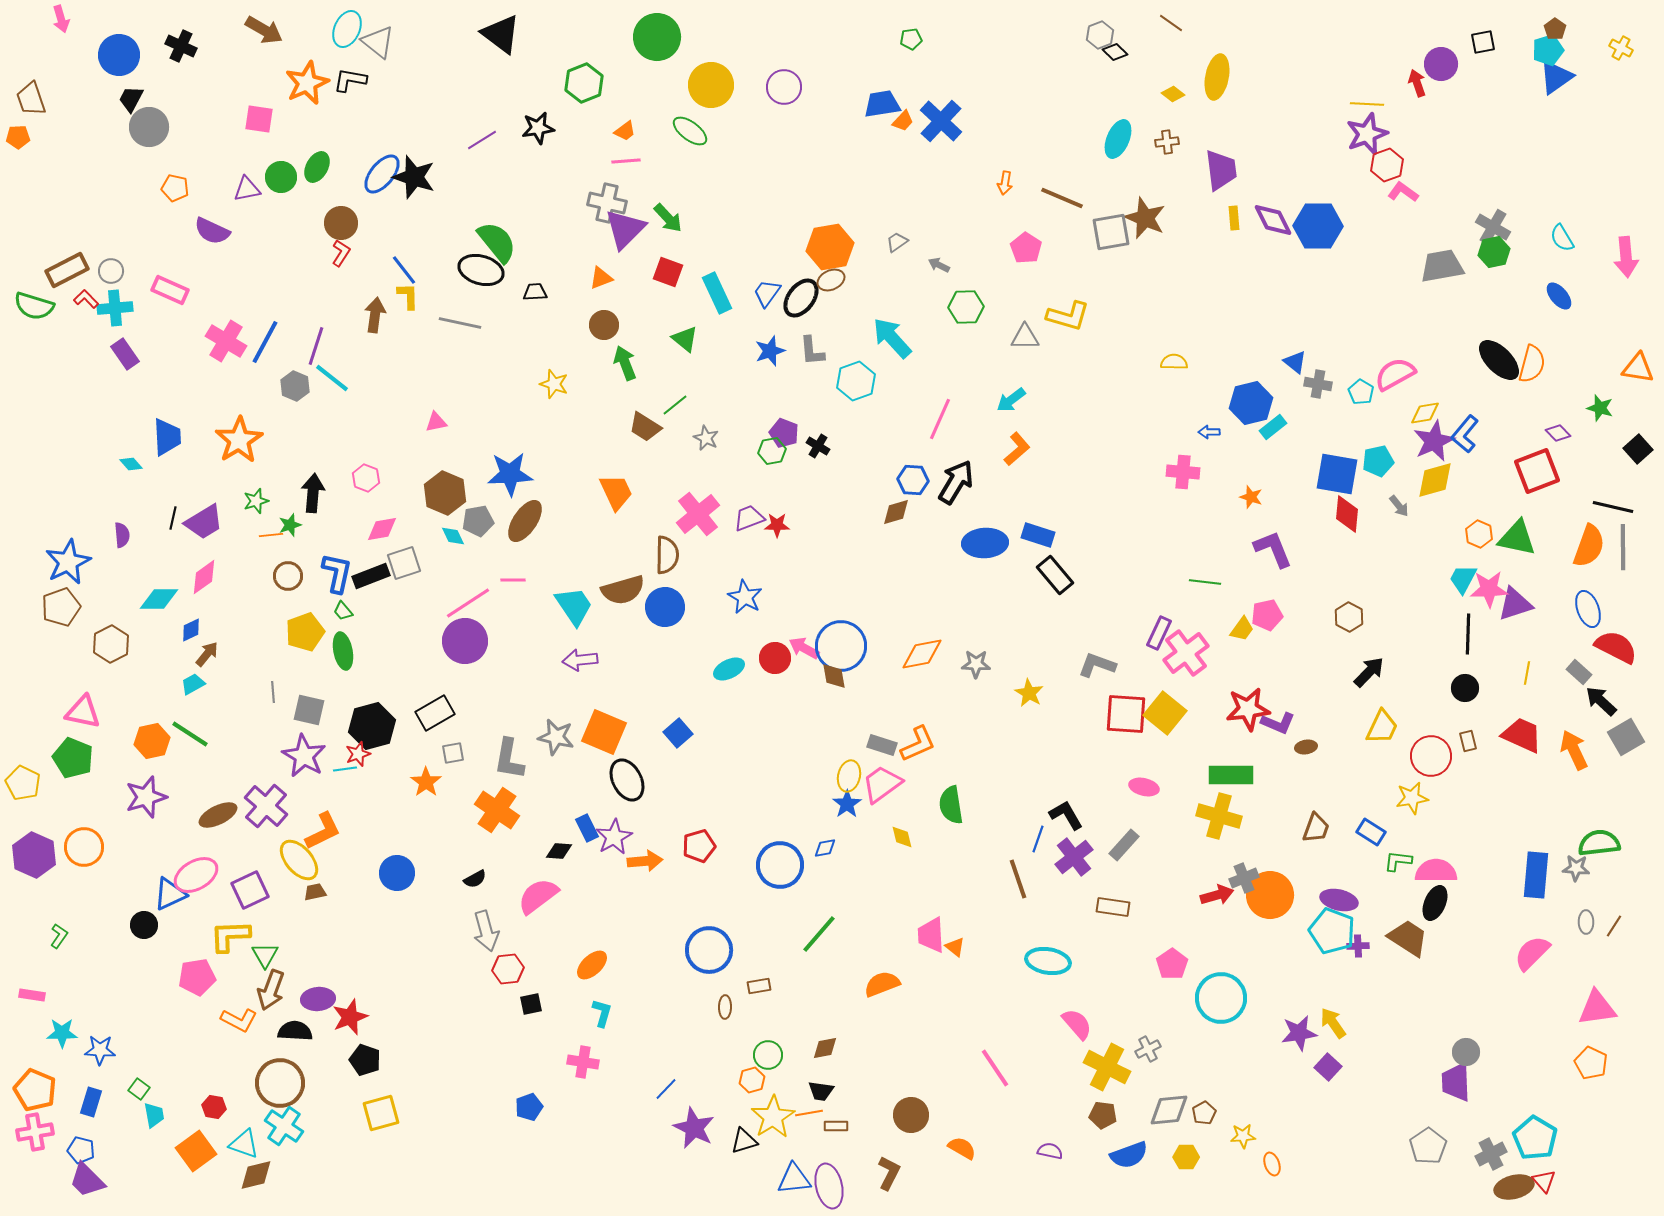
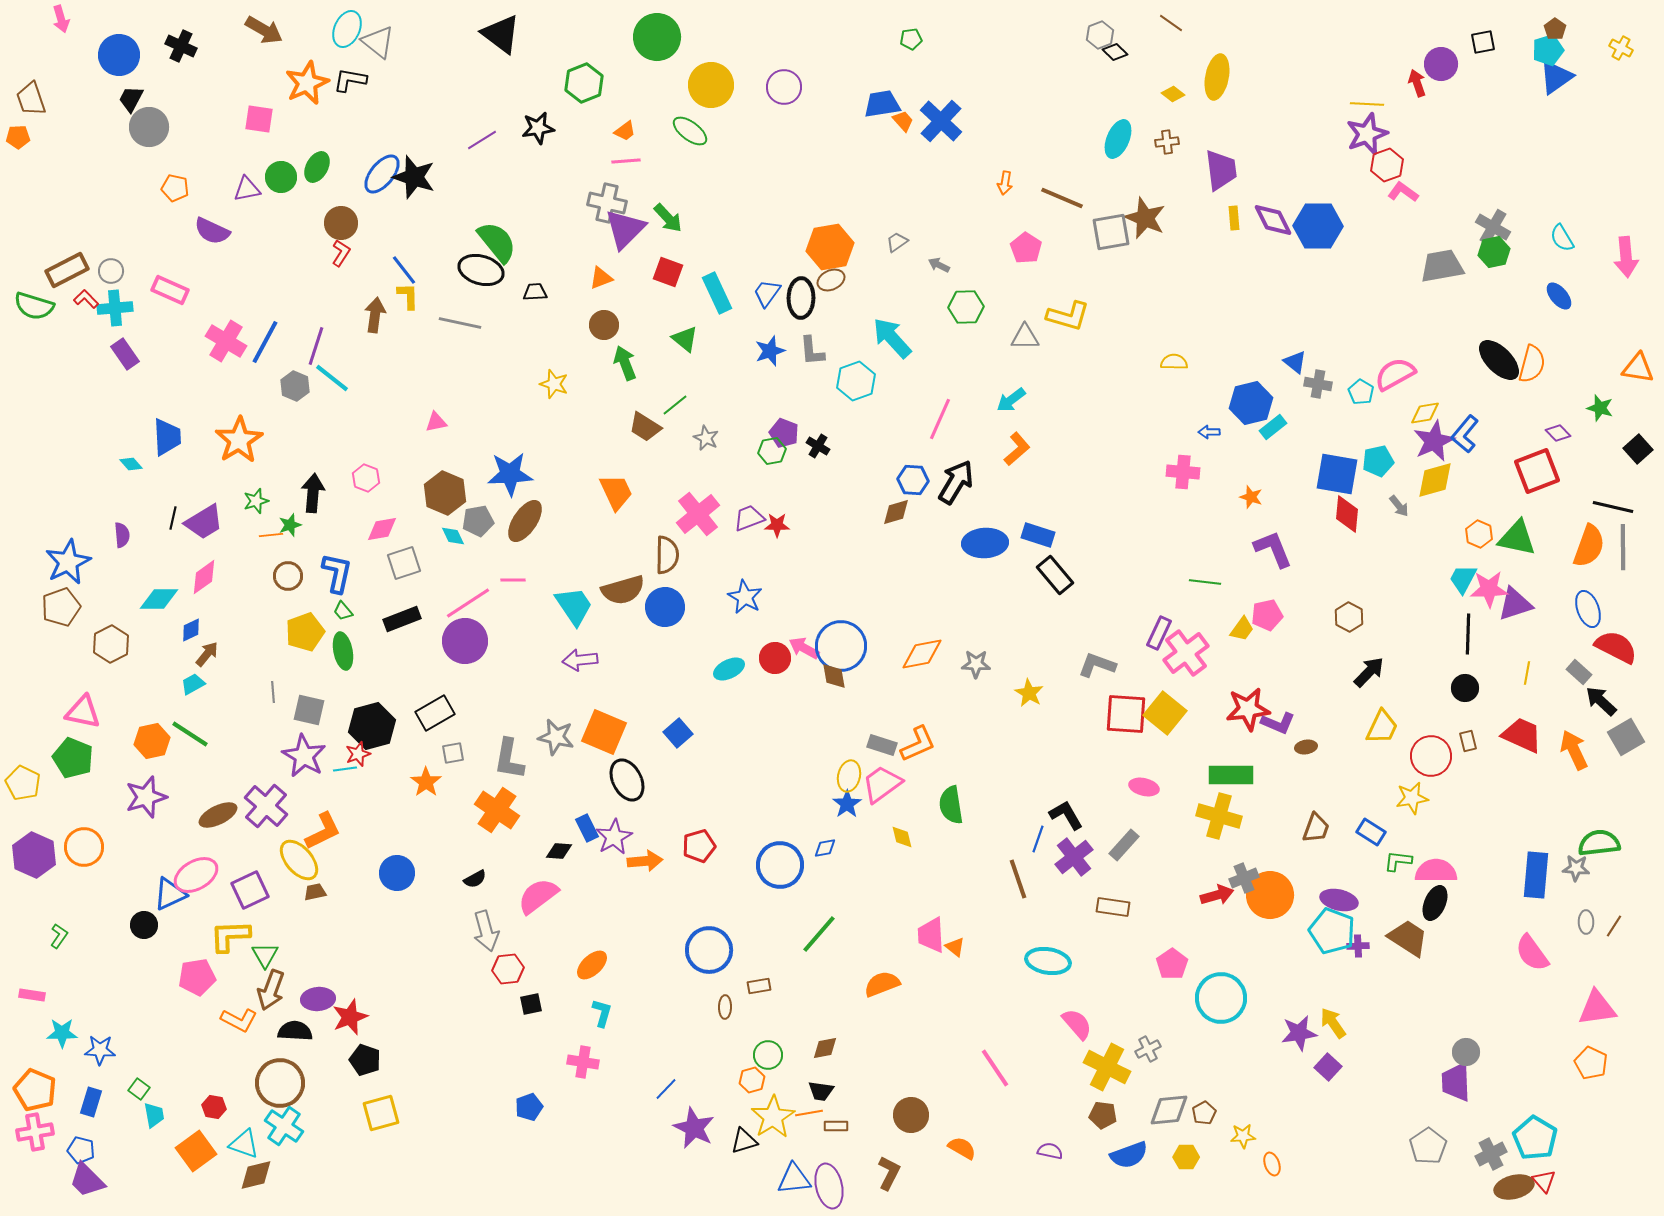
orange trapezoid at (903, 121): rotated 85 degrees counterclockwise
black ellipse at (801, 298): rotated 36 degrees counterclockwise
black rectangle at (371, 576): moved 31 px right, 43 px down
pink semicircle at (1532, 953): rotated 81 degrees counterclockwise
